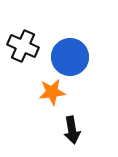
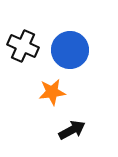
blue circle: moved 7 px up
black arrow: rotated 108 degrees counterclockwise
